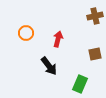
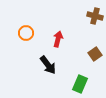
brown cross: rotated 28 degrees clockwise
brown square: rotated 24 degrees counterclockwise
black arrow: moved 1 px left, 1 px up
